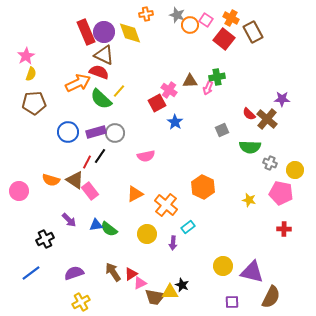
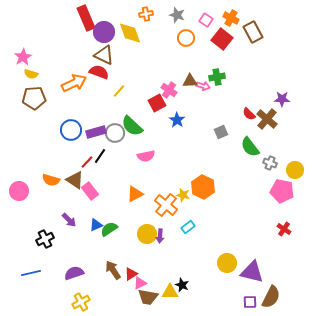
orange circle at (190, 25): moved 4 px left, 13 px down
red rectangle at (86, 32): moved 14 px up
red square at (224, 39): moved 2 px left
pink star at (26, 56): moved 3 px left, 1 px down
yellow semicircle at (31, 74): rotated 88 degrees clockwise
orange arrow at (78, 83): moved 4 px left
pink arrow at (208, 88): moved 5 px left, 2 px up; rotated 96 degrees counterclockwise
green semicircle at (101, 99): moved 31 px right, 27 px down
brown pentagon at (34, 103): moved 5 px up
blue star at (175, 122): moved 2 px right, 2 px up
gray square at (222, 130): moved 1 px left, 2 px down
blue circle at (68, 132): moved 3 px right, 2 px up
green semicircle at (250, 147): rotated 50 degrees clockwise
red line at (87, 162): rotated 16 degrees clockwise
pink pentagon at (281, 193): moved 1 px right, 2 px up
yellow star at (249, 200): moved 66 px left, 5 px up
blue triangle at (96, 225): rotated 16 degrees counterclockwise
green semicircle at (109, 229): rotated 108 degrees clockwise
red cross at (284, 229): rotated 32 degrees clockwise
purple arrow at (173, 243): moved 13 px left, 7 px up
yellow circle at (223, 266): moved 4 px right, 3 px up
brown arrow at (113, 272): moved 2 px up
blue line at (31, 273): rotated 24 degrees clockwise
brown trapezoid at (155, 297): moved 7 px left
purple square at (232, 302): moved 18 px right
